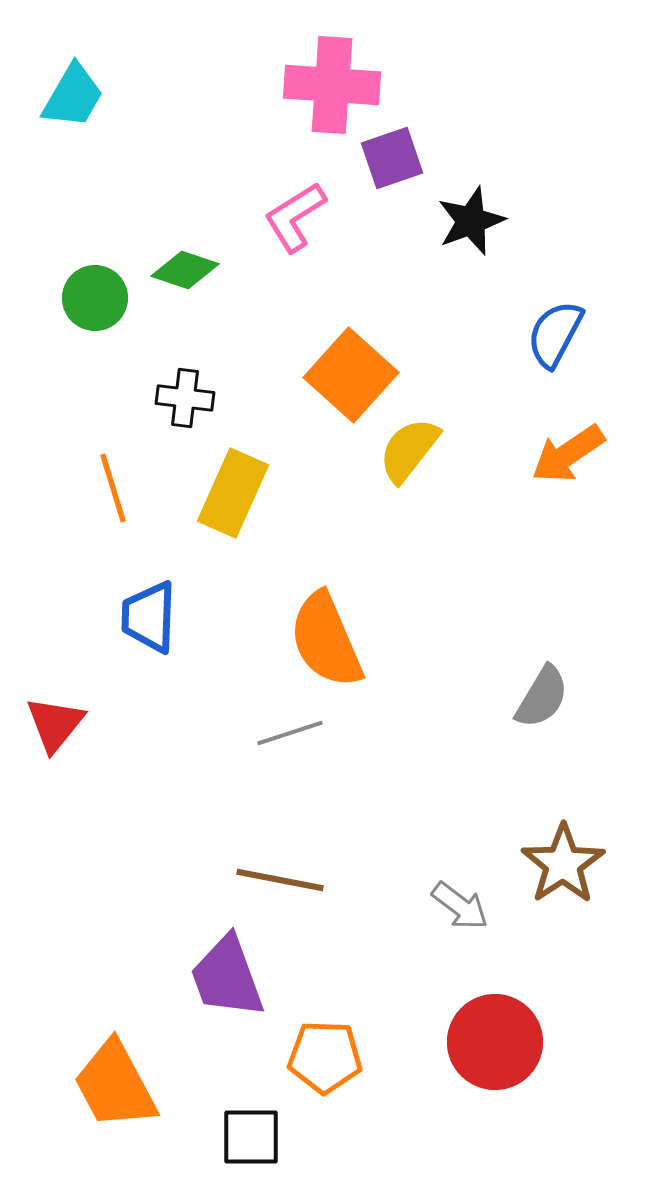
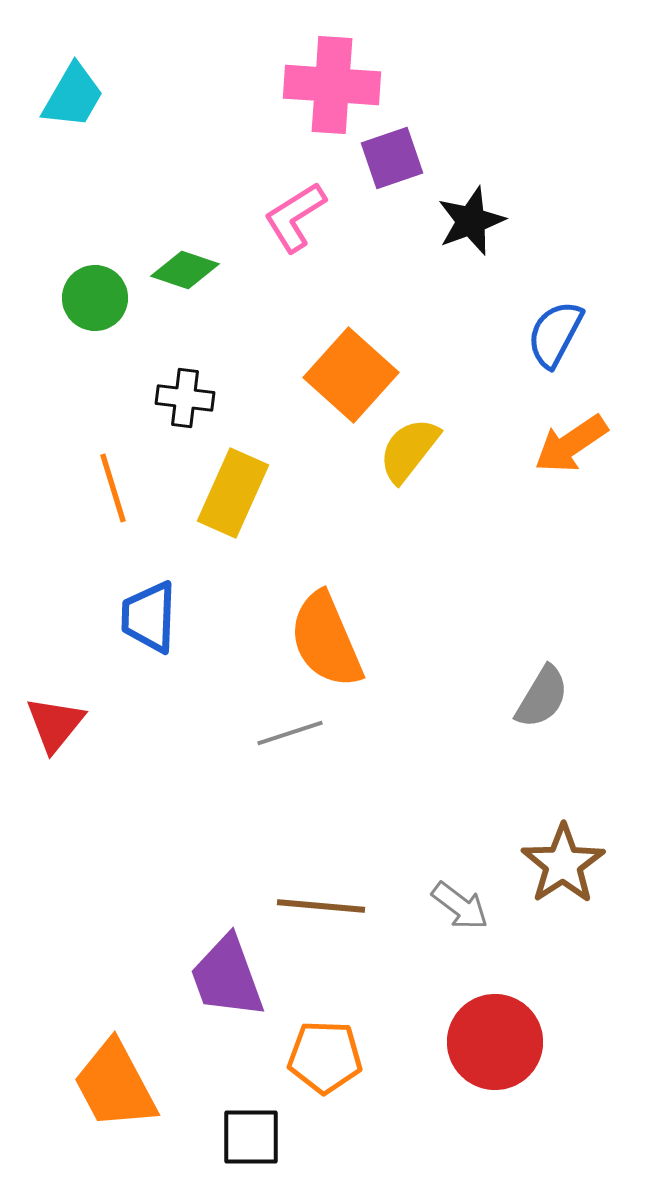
orange arrow: moved 3 px right, 10 px up
brown line: moved 41 px right, 26 px down; rotated 6 degrees counterclockwise
